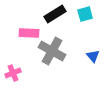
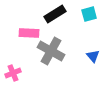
cyan square: moved 4 px right
gray cross: moved 1 px left
